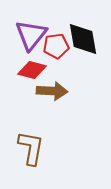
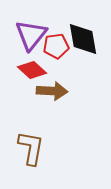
red diamond: rotated 28 degrees clockwise
